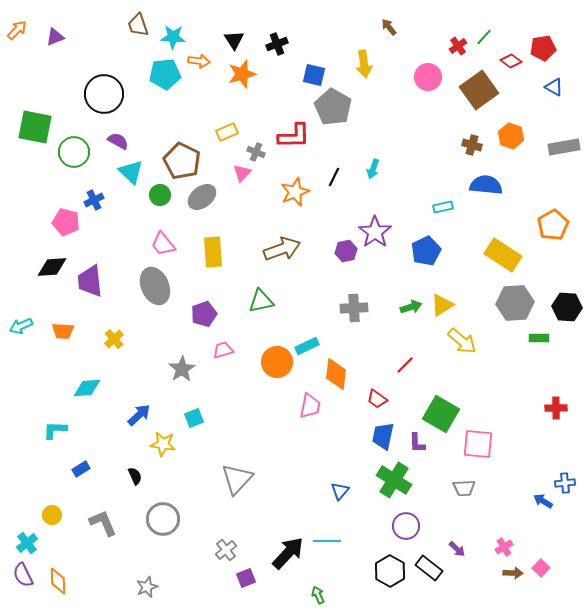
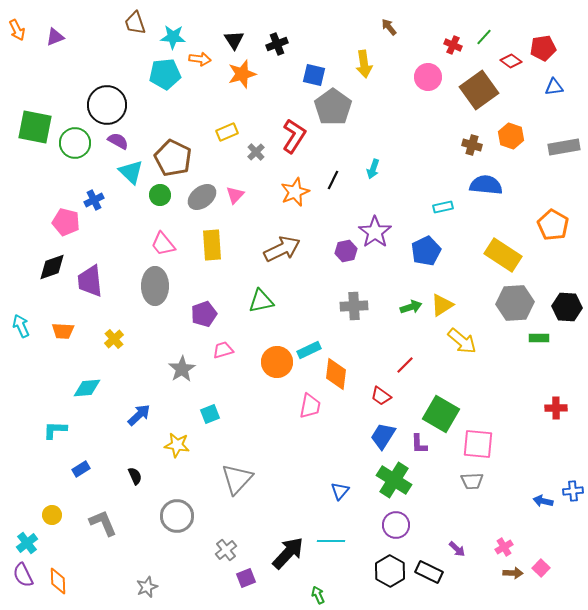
brown trapezoid at (138, 25): moved 3 px left, 2 px up
orange arrow at (17, 30): rotated 110 degrees clockwise
red cross at (458, 46): moved 5 px left, 1 px up; rotated 30 degrees counterclockwise
orange arrow at (199, 61): moved 1 px right, 2 px up
blue triangle at (554, 87): rotated 36 degrees counterclockwise
black circle at (104, 94): moved 3 px right, 11 px down
gray pentagon at (333, 107): rotated 6 degrees clockwise
red L-shape at (294, 136): rotated 56 degrees counterclockwise
green circle at (74, 152): moved 1 px right, 9 px up
gray cross at (256, 152): rotated 24 degrees clockwise
brown pentagon at (182, 161): moved 9 px left, 3 px up
pink triangle at (242, 173): moved 7 px left, 22 px down
black line at (334, 177): moved 1 px left, 3 px down
orange pentagon at (553, 225): rotated 12 degrees counterclockwise
brown arrow at (282, 249): rotated 6 degrees counterclockwise
yellow rectangle at (213, 252): moved 1 px left, 7 px up
black diamond at (52, 267): rotated 16 degrees counterclockwise
gray ellipse at (155, 286): rotated 24 degrees clockwise
gray cross at (354, 308): moved 2 px up
cyan arrow at (21, 326): rotated 90 degrees clockwise
cyan rectangle at (307, 346): moved 2 px right, 4 px down
red trapezoid at (377, 399): moved 4 px right, 3 px up
cyan square at (194, 418): moved 16 px right, 4 px up
blue trapezoid at (383, 436): rotated 20 degrees clockwise
purple L-shape at (417, 443): moved 2 px right, 1 px down
yellow star at (163, 444): moved 14 px right, 1 px down
blue cross at (565, 483): moved 8 px right, 8 px down
gray trapezoid at (464, 488): moved 8 px right, 7 px up
blue arrow at (543, 501): rotated 18 degrees counterclockwise
gray circle at (163, 519): moved 14 px right, 3 px up
purple circle at (406, 526): moved 10 px left, 1 px up
cyan line at (327, 541): moved 4 px right
black rectangle at (429, 568): moved 4 px down; rotated 12 degrees counterclockwise
